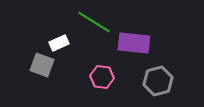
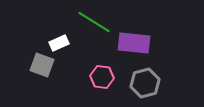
gray hexagon: moved 13 px left, 2 px down
